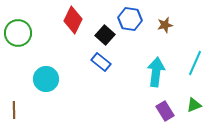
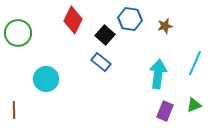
brown star: moved 1 px down
cyan arrow: moved 2 px right, 2 px down
purple rectangle: rotated 54 degrees clockwise
